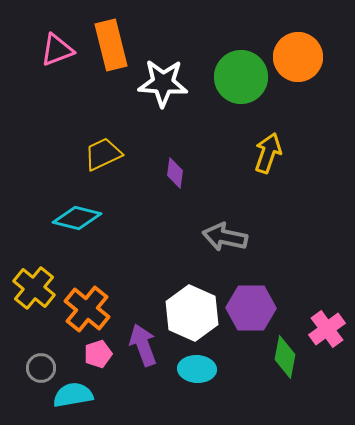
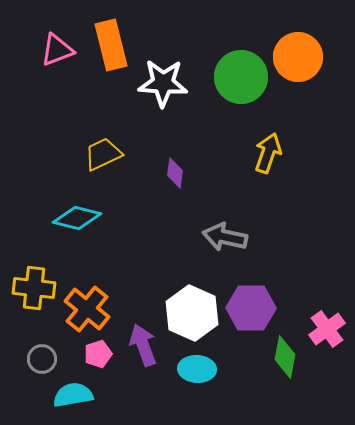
yellow cross: rotated 33 degrees counterclockwise
gray circle: moved 1 px right, 9 px up
